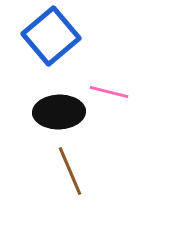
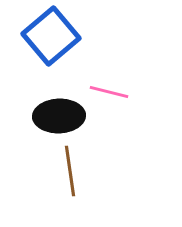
black ellipse: moved 4 px down
brown line: rotated 15 degrees clockwise
